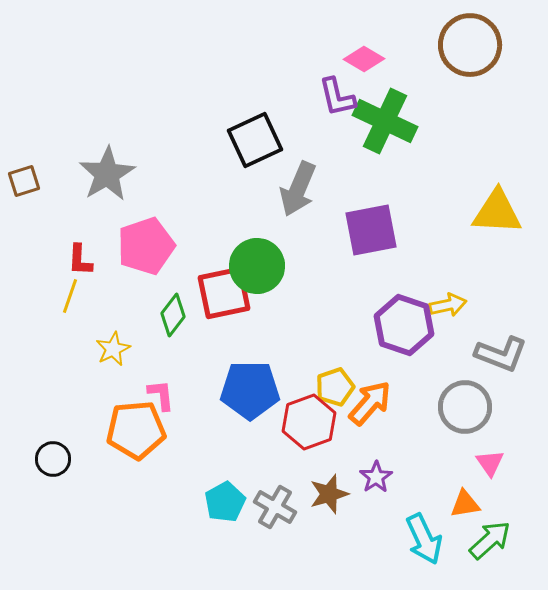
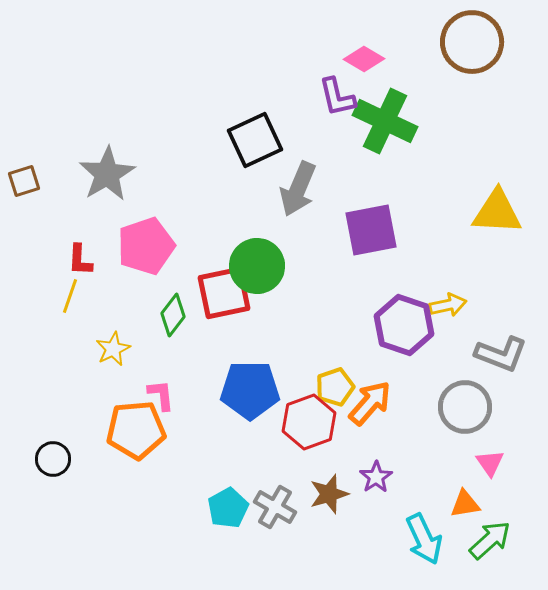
brown circle: moved 2 px right, 3 px up
cyan pentagon: moved 3 px right, 6 px down
